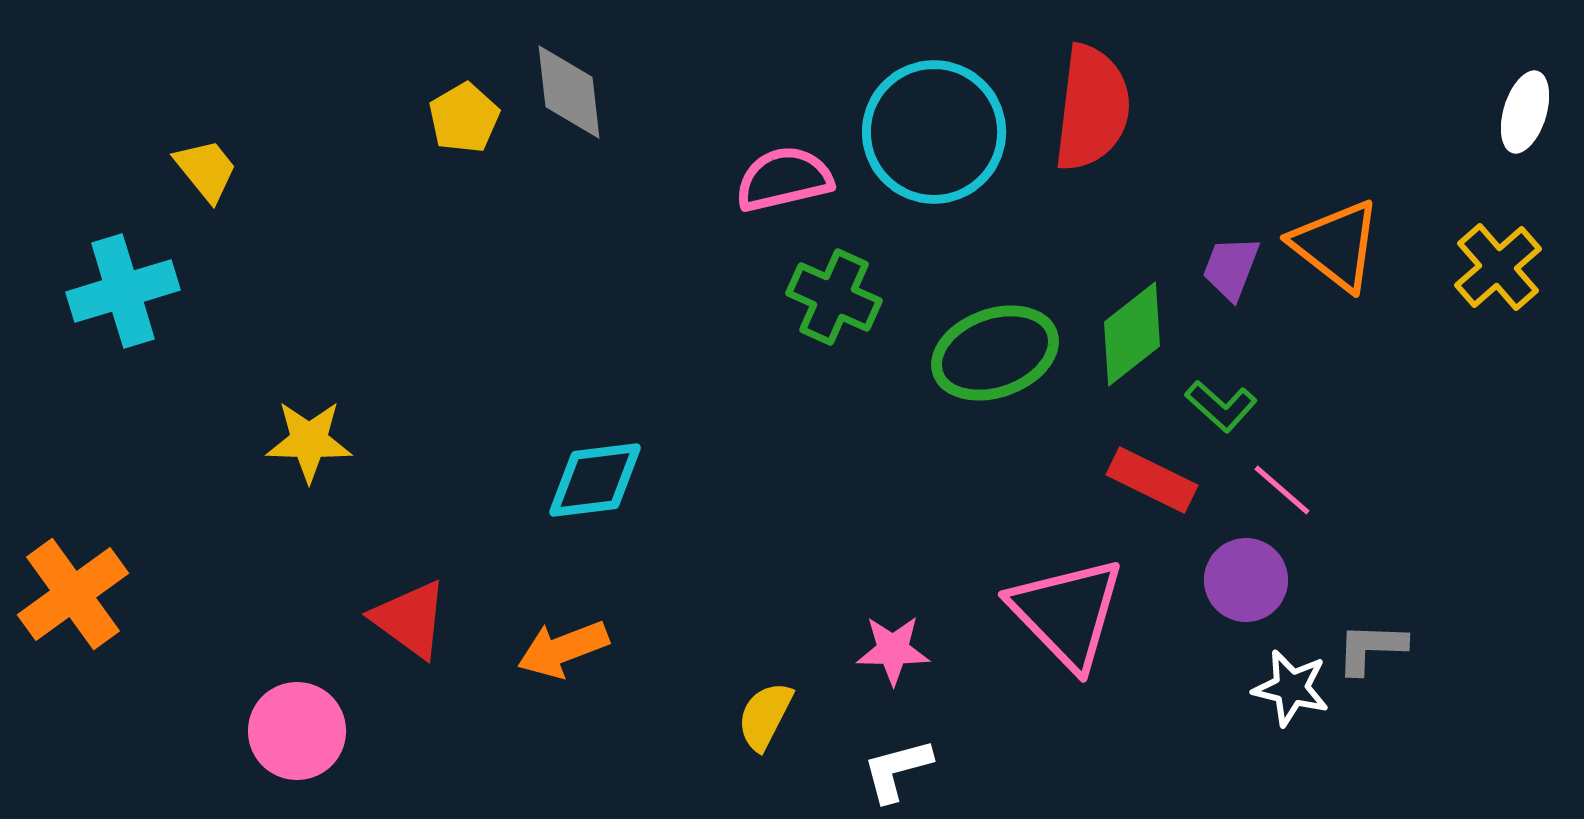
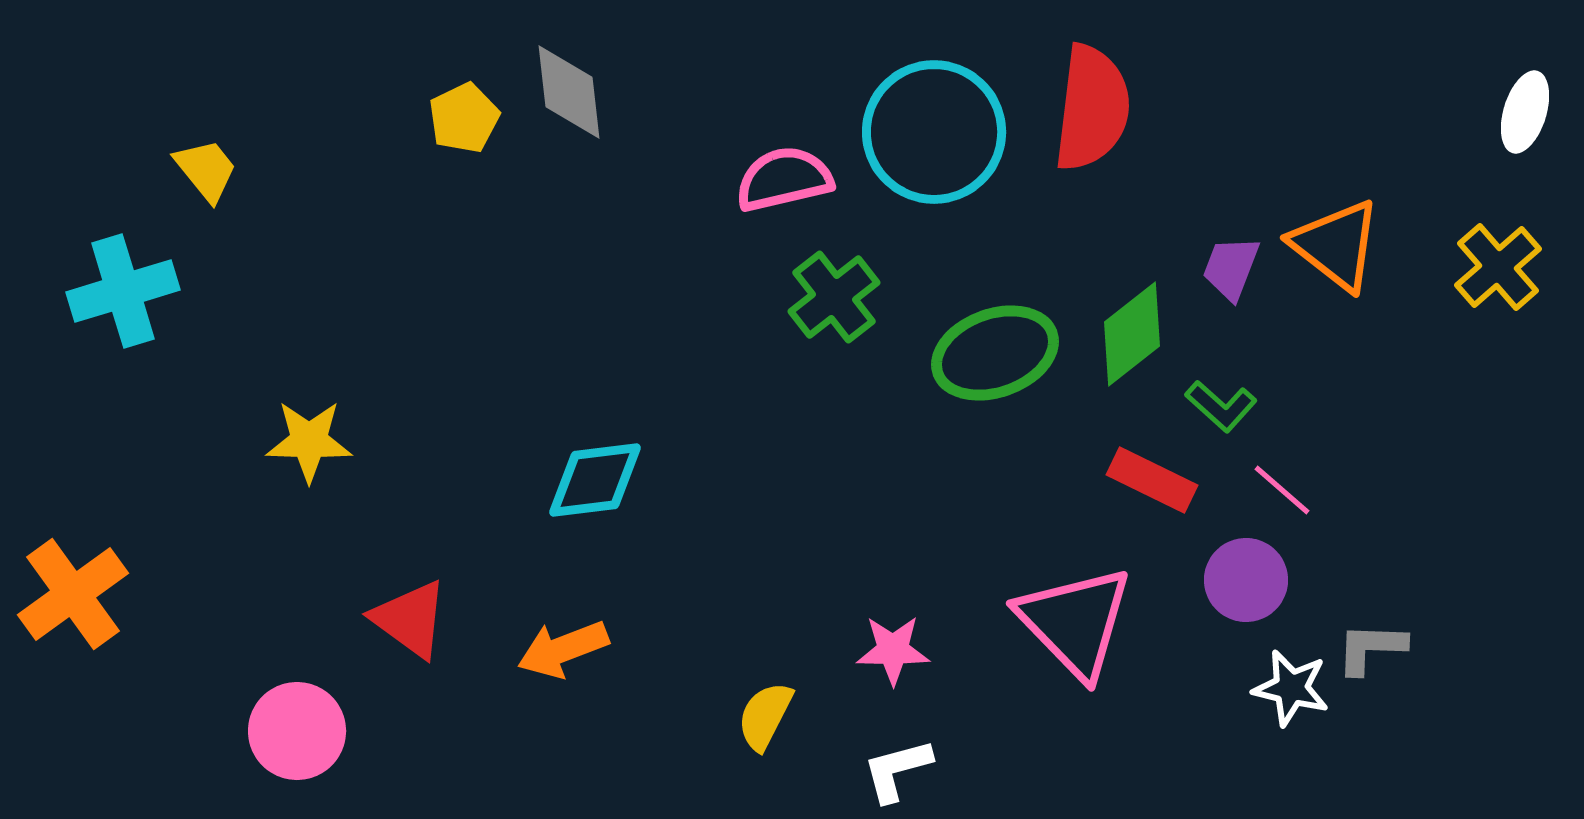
yellow pentagon: rotated 4 degrees clockwise
green cross: rotated 28 degrees clockwise
pink triangle: moved 8 px right, 9 px down
